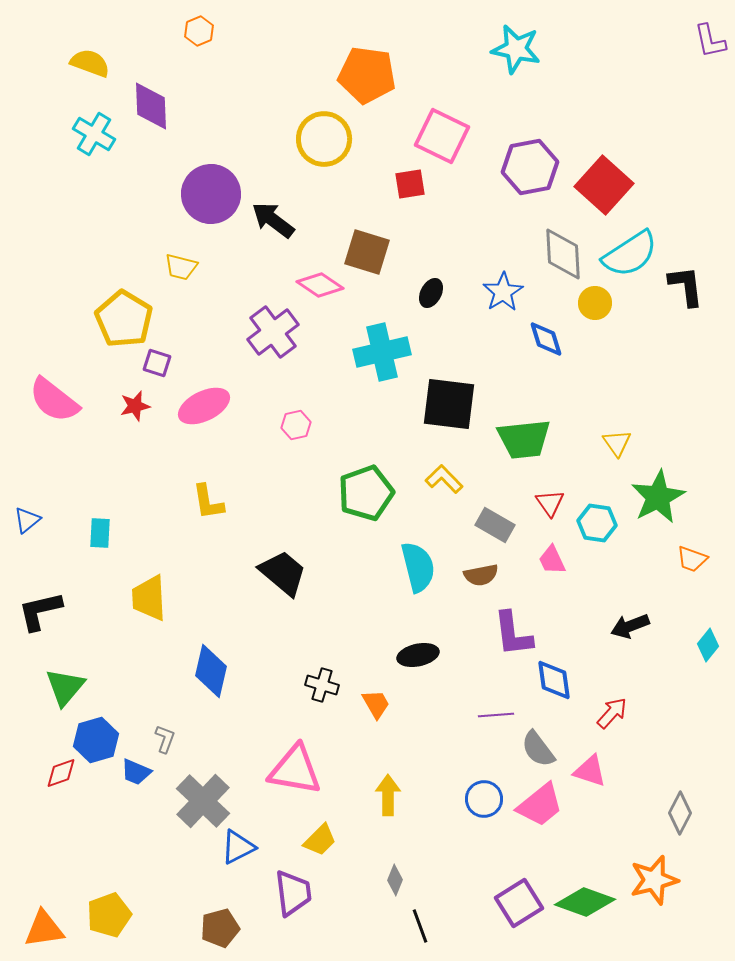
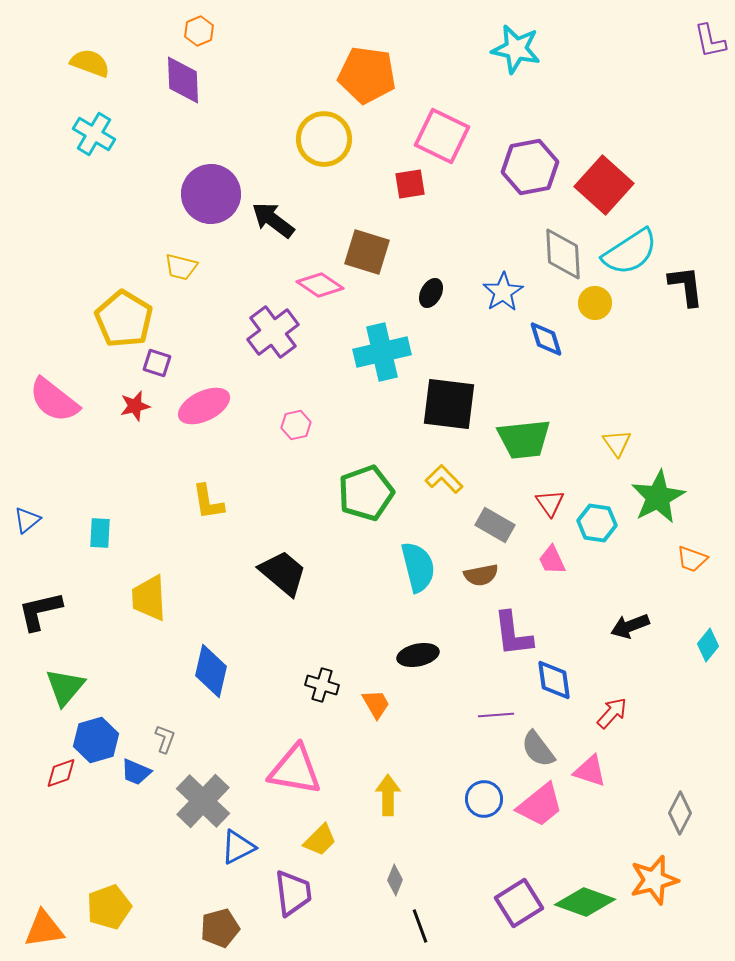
purple diamond at (151, 106): moved 32 px right, 26 px up
cyan semicircle at (630, 254): moved 2 px up
yellow pentagon at (109, 915): moved 8 px up
